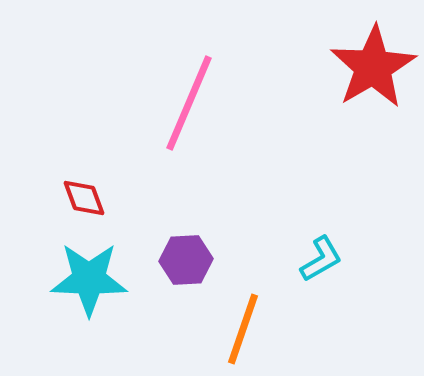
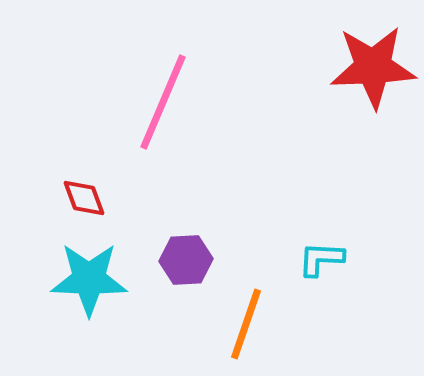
red star: rotated 28 degrees clockwise
pink line: moved 26 px left, 1 px up
cyan L-shape: rotated 147 degrees counterclockwise
orange line: moved 3 px right, 5 px up
